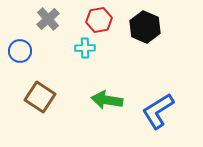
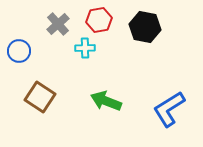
gray cross: moved 10 px right, 5 px down
black hexagon: rotated 12 degrees counterclockwise
blue circle: moved 1 px left
green arrow: moved 1 px left, 1 px down; rotated 12 degrees clockwise
blue L-shape: moved 11 px right, 2 px up
